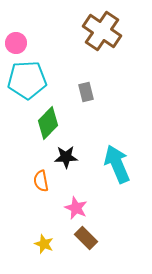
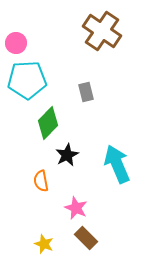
black star: moved 1 px right, 2 px up; rotated 25 degrees counterclockwise
